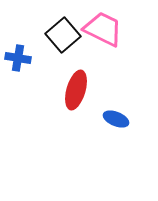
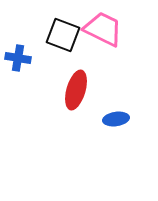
black square: rotated 28 degrees counterclockwise
blue ellipse: rotated 30 degrees counterclockwise
